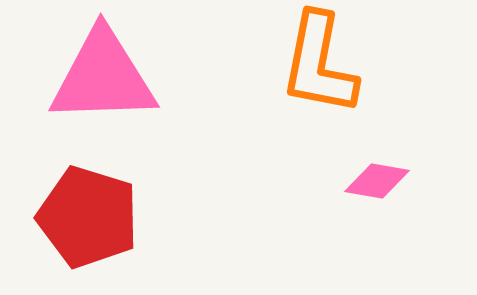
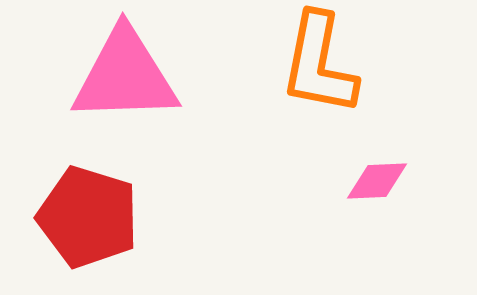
pink triangle: moved 22 px right, 1 px up
pink diamond: rotated 12 degrees counterclockwise
